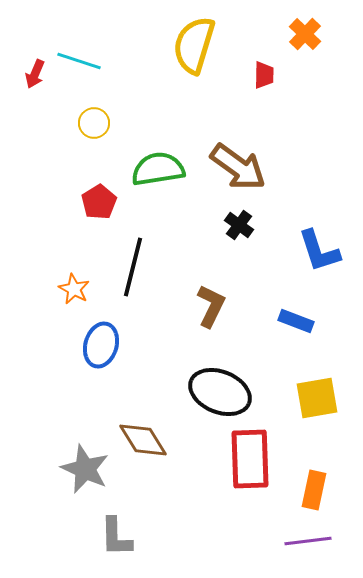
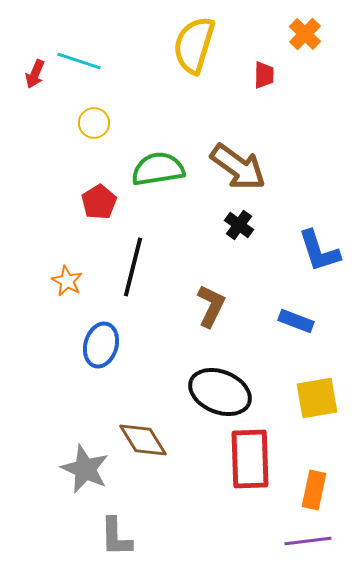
orange star: moved 7 px left, 8 px up
